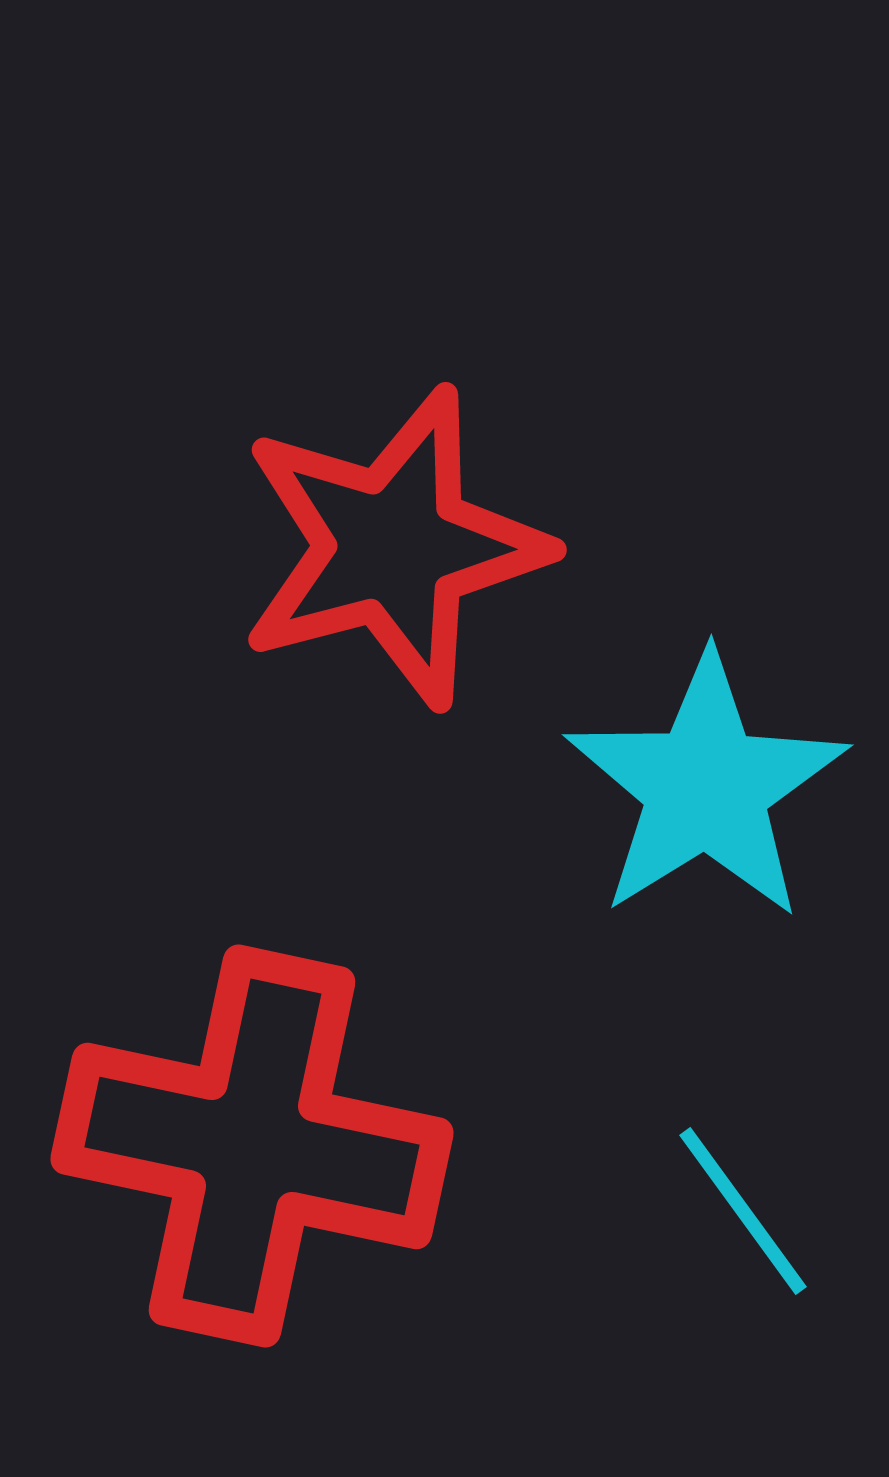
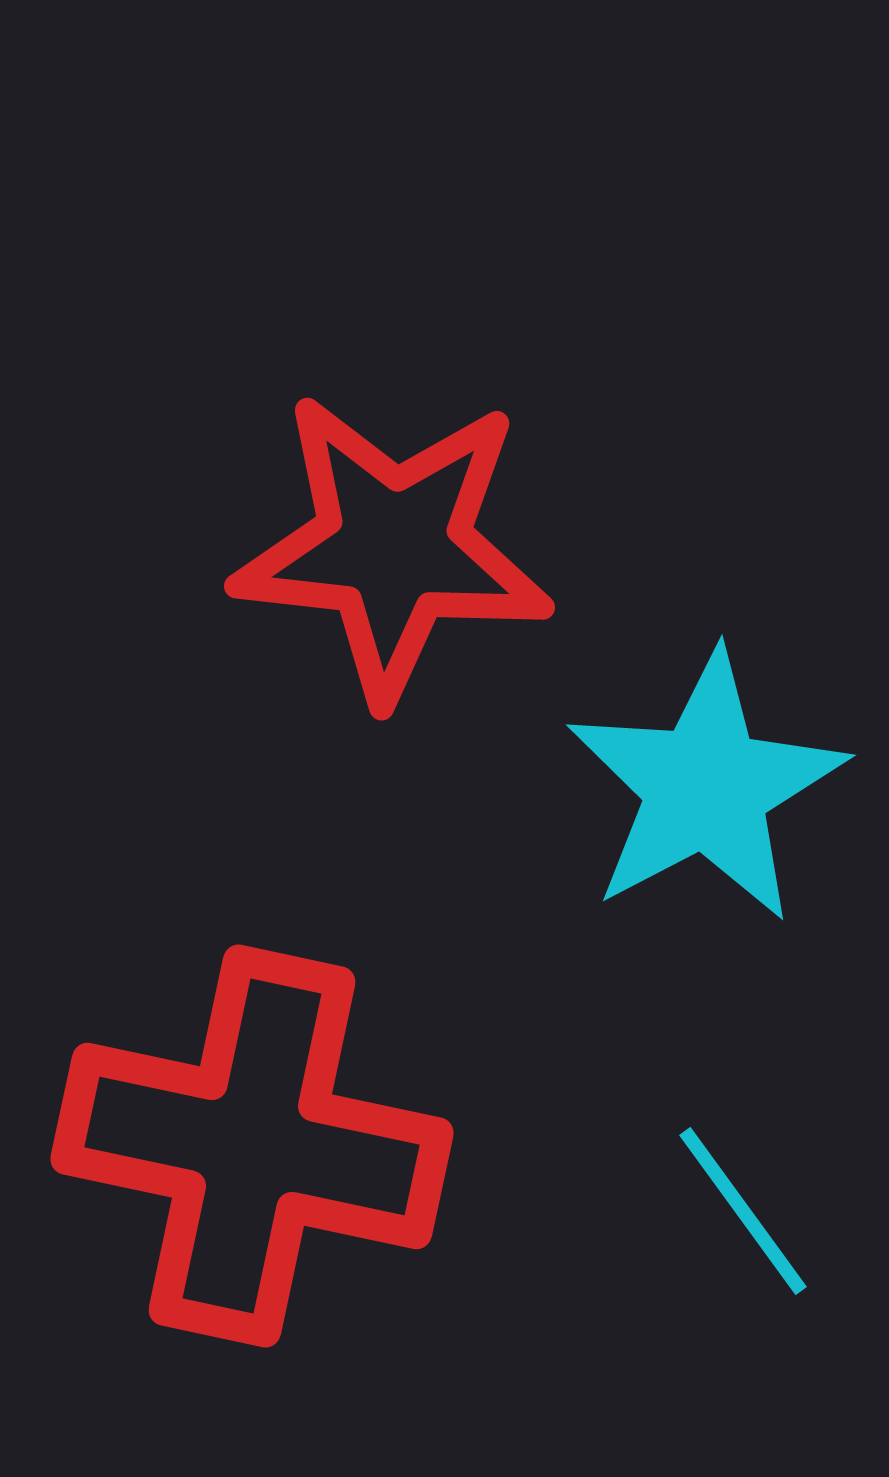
red star: rotated 21 degrees clockwise
cyan star: rotated 4 degrees clockwise
